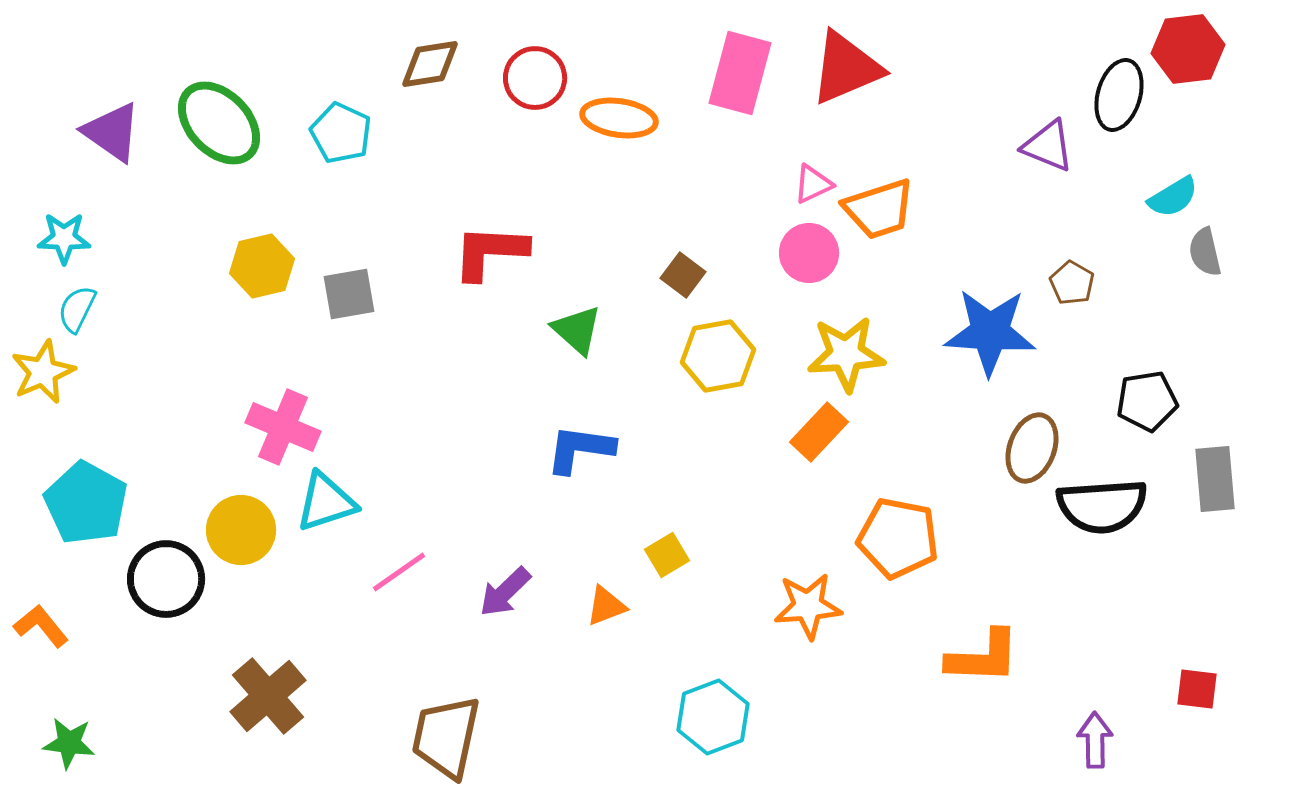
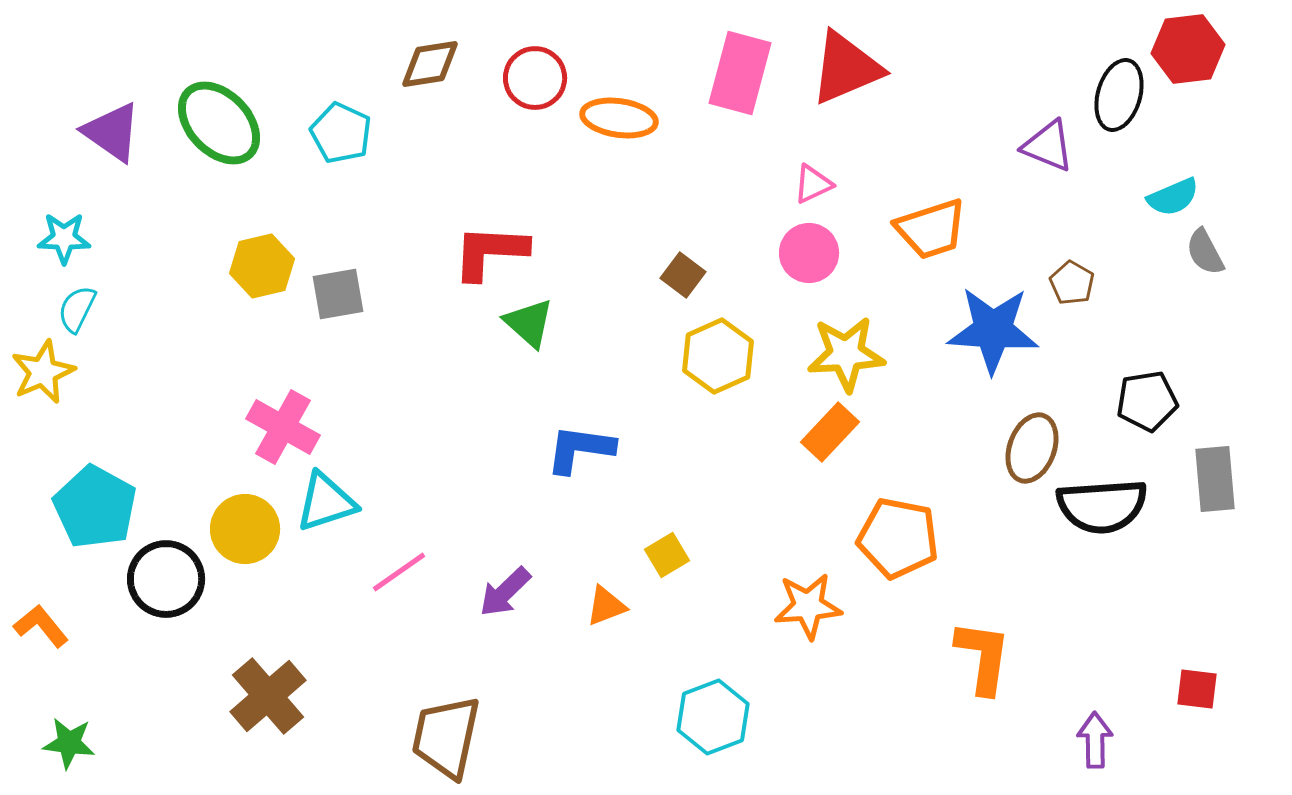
cyan semicircle at (1173, 197): rotated 8 degrees clockwise
orange trapezoid at (879, 209): moved 52 px right, 20 px down
gray semicircle at (1205, 252): rotated 15 degrees counterclockwise
gray square at (349, 294): moved 11 px left
green triangle at (577, 330): moved 48 px left, 7 px up
blue star at (990, 332): moved 3 px right, 2 px up
yellow hexagon at (718, 356): rotated 14 degrees counterclockwise
pink cross at (283, 427): rotated 6 degrees clockwise
orange rectangle at (819, 432): moved 11 px right
cyan pentagon at (86, 503): moved 9 px right, 4 px down
yellow circle at (241, 530): moved 4 px right, 1 px up
orange L-shape at (983, 657): rotated 84 degrees counterclockwise
